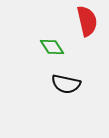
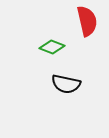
green diamond: rotated 35 degrees counterclockwise
